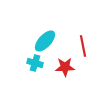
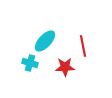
cyan cross: moved 5 px left
